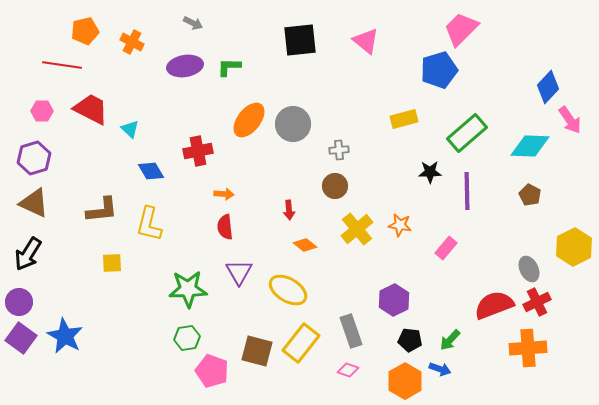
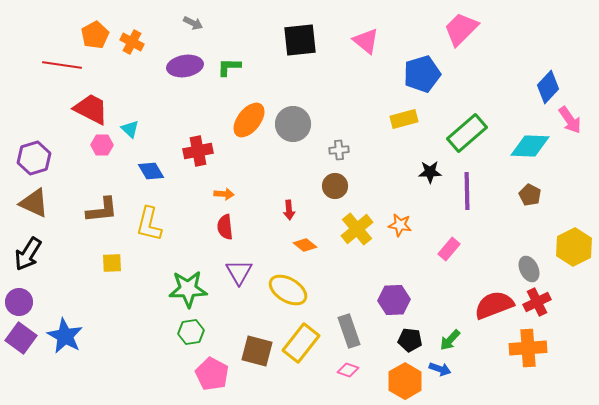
orange pentagon at (85, 31): moved 10 px right, 4 px down; rotated 16 degrees counterclockwise
blue pentagon at (439, 70): moved 17 px left, 4 px down
pink hexagon at (42, 111): moved 60 px right, 34 px down
pink rectangle at (446, 248): moved 3 px right, 1 px down
purple hexagon at (394, 300): rotated 24 degrees clockwise
gray rectangle at (351, 331): moved 2 px left
green hexagon at (187, 338): moved 4 px right, 6 px up
pink pentagon at (212, 371): moved 3 px down; rotated 8 degrees clockwise
